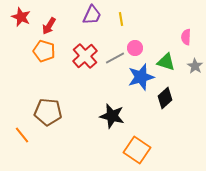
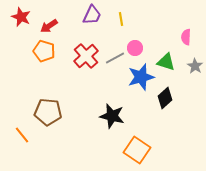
red arrow: rotated 24 degrees clockwise
red cross: moved 1 px right
